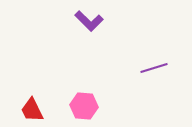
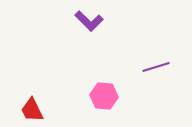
purple line: moved 2 px right, 1 px up
pink hexagon: moved 20 px right, 10 px up
